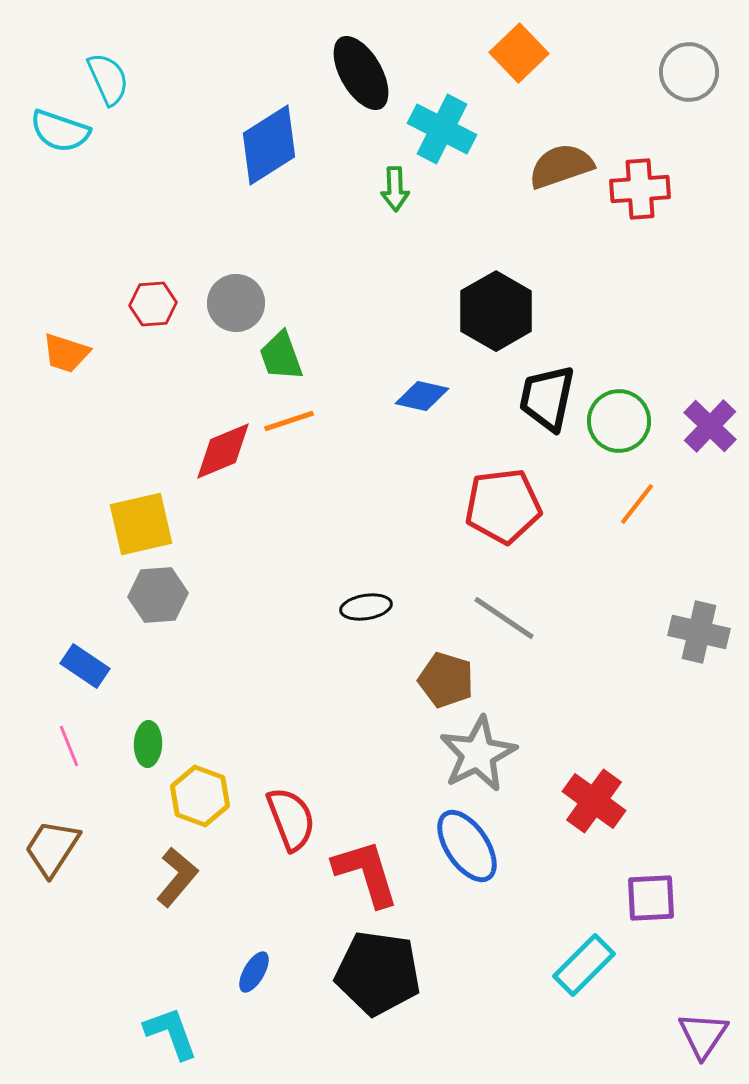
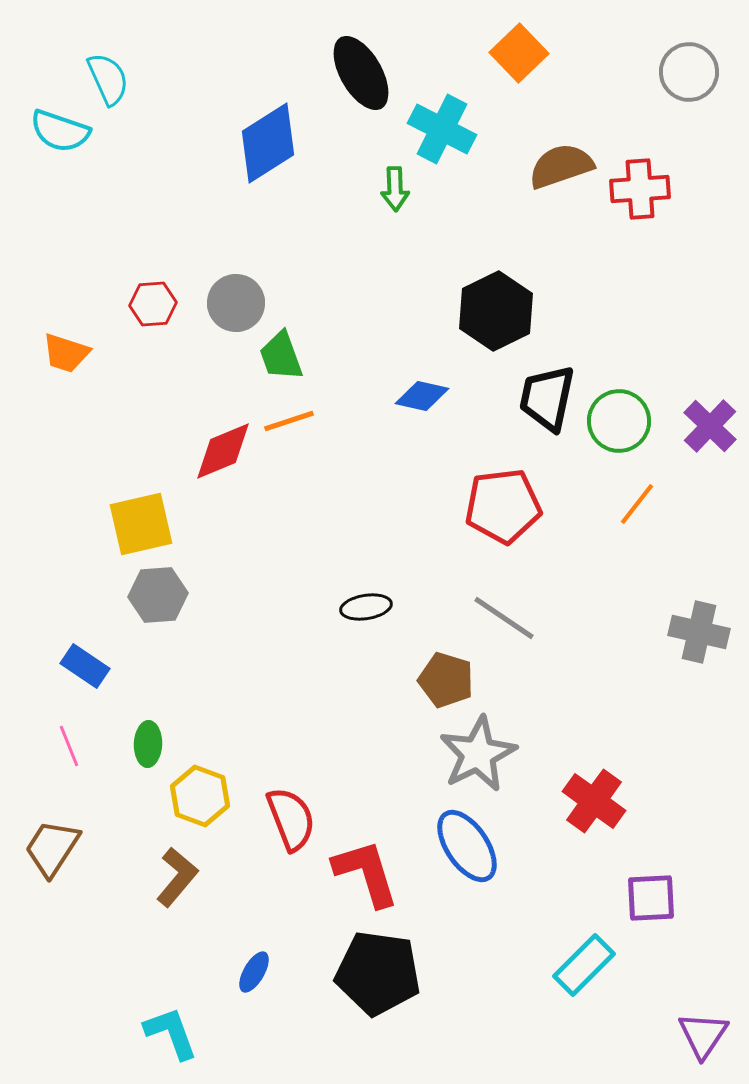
blue diamond at (269, 145): moved 1 px left, 2 px up
black hexagon at (496, 311): rotated 4 degrees clockwise
